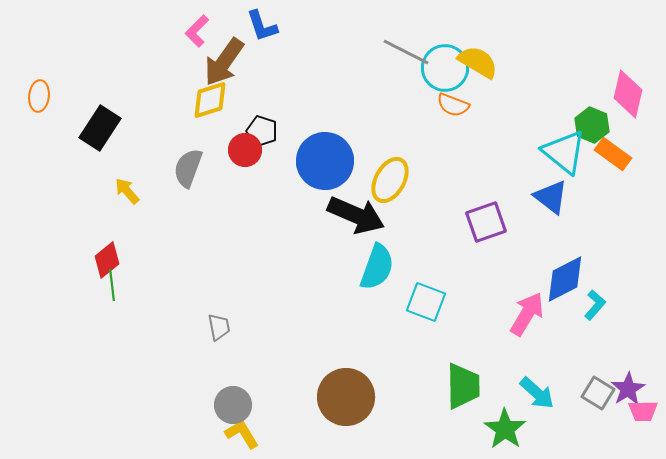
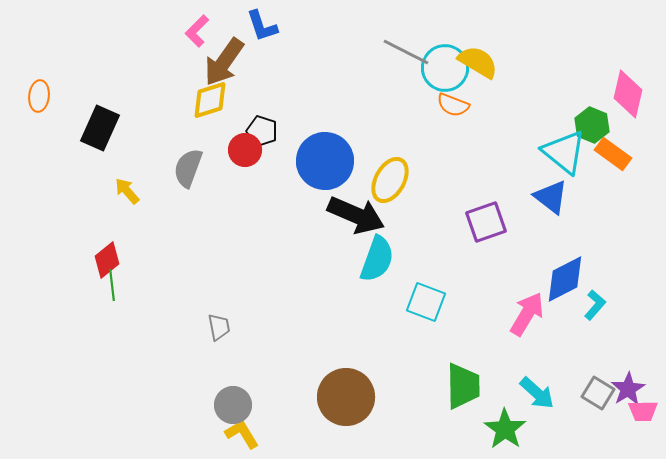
black rectangle: rotated 9 degrees counterclockwise
cyan semicircle: moved 8 px up
